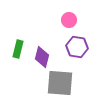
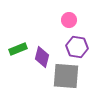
green rectangle: rotated 54 degrees clockwise
gray square: moved 6 px right, 7 px up
